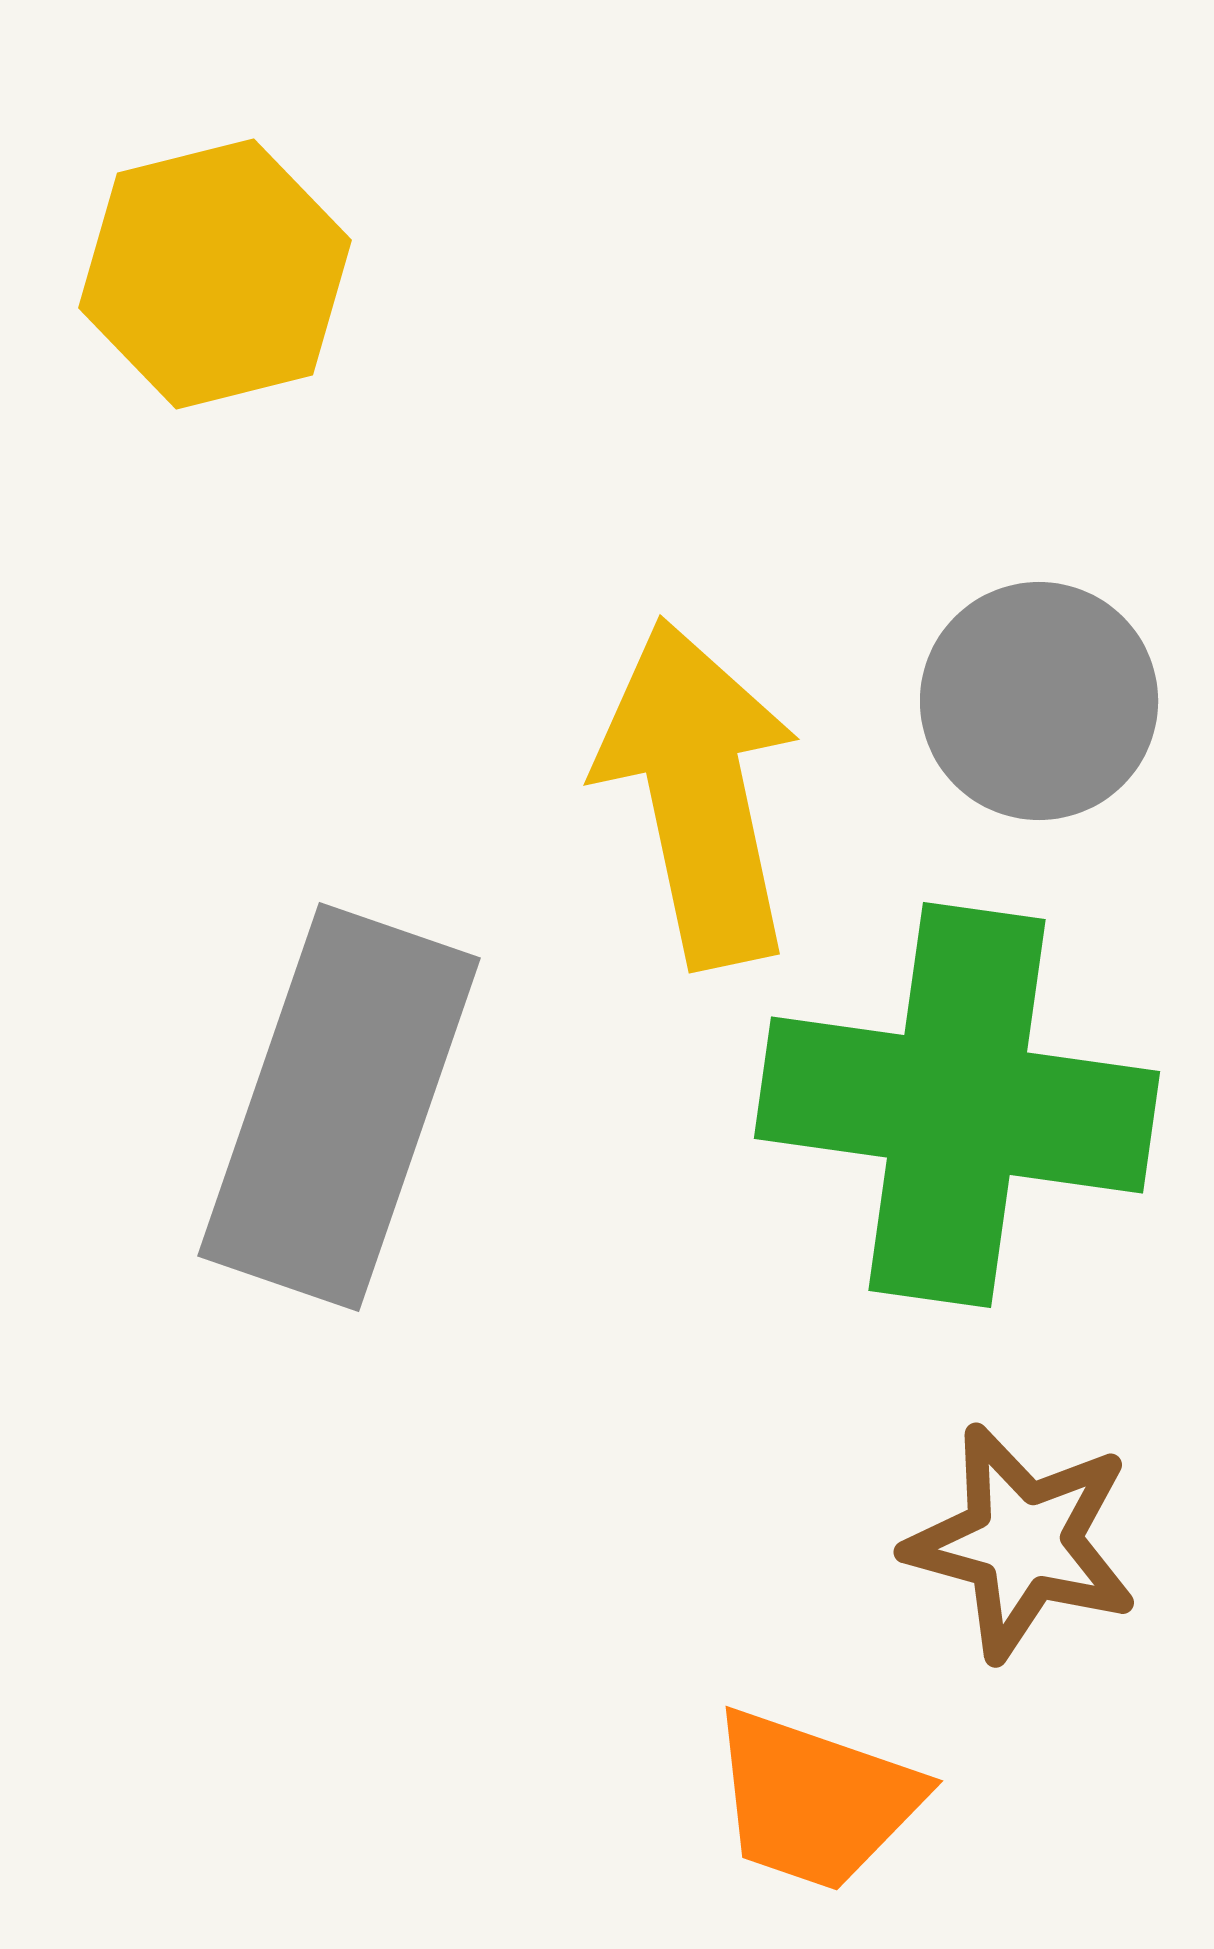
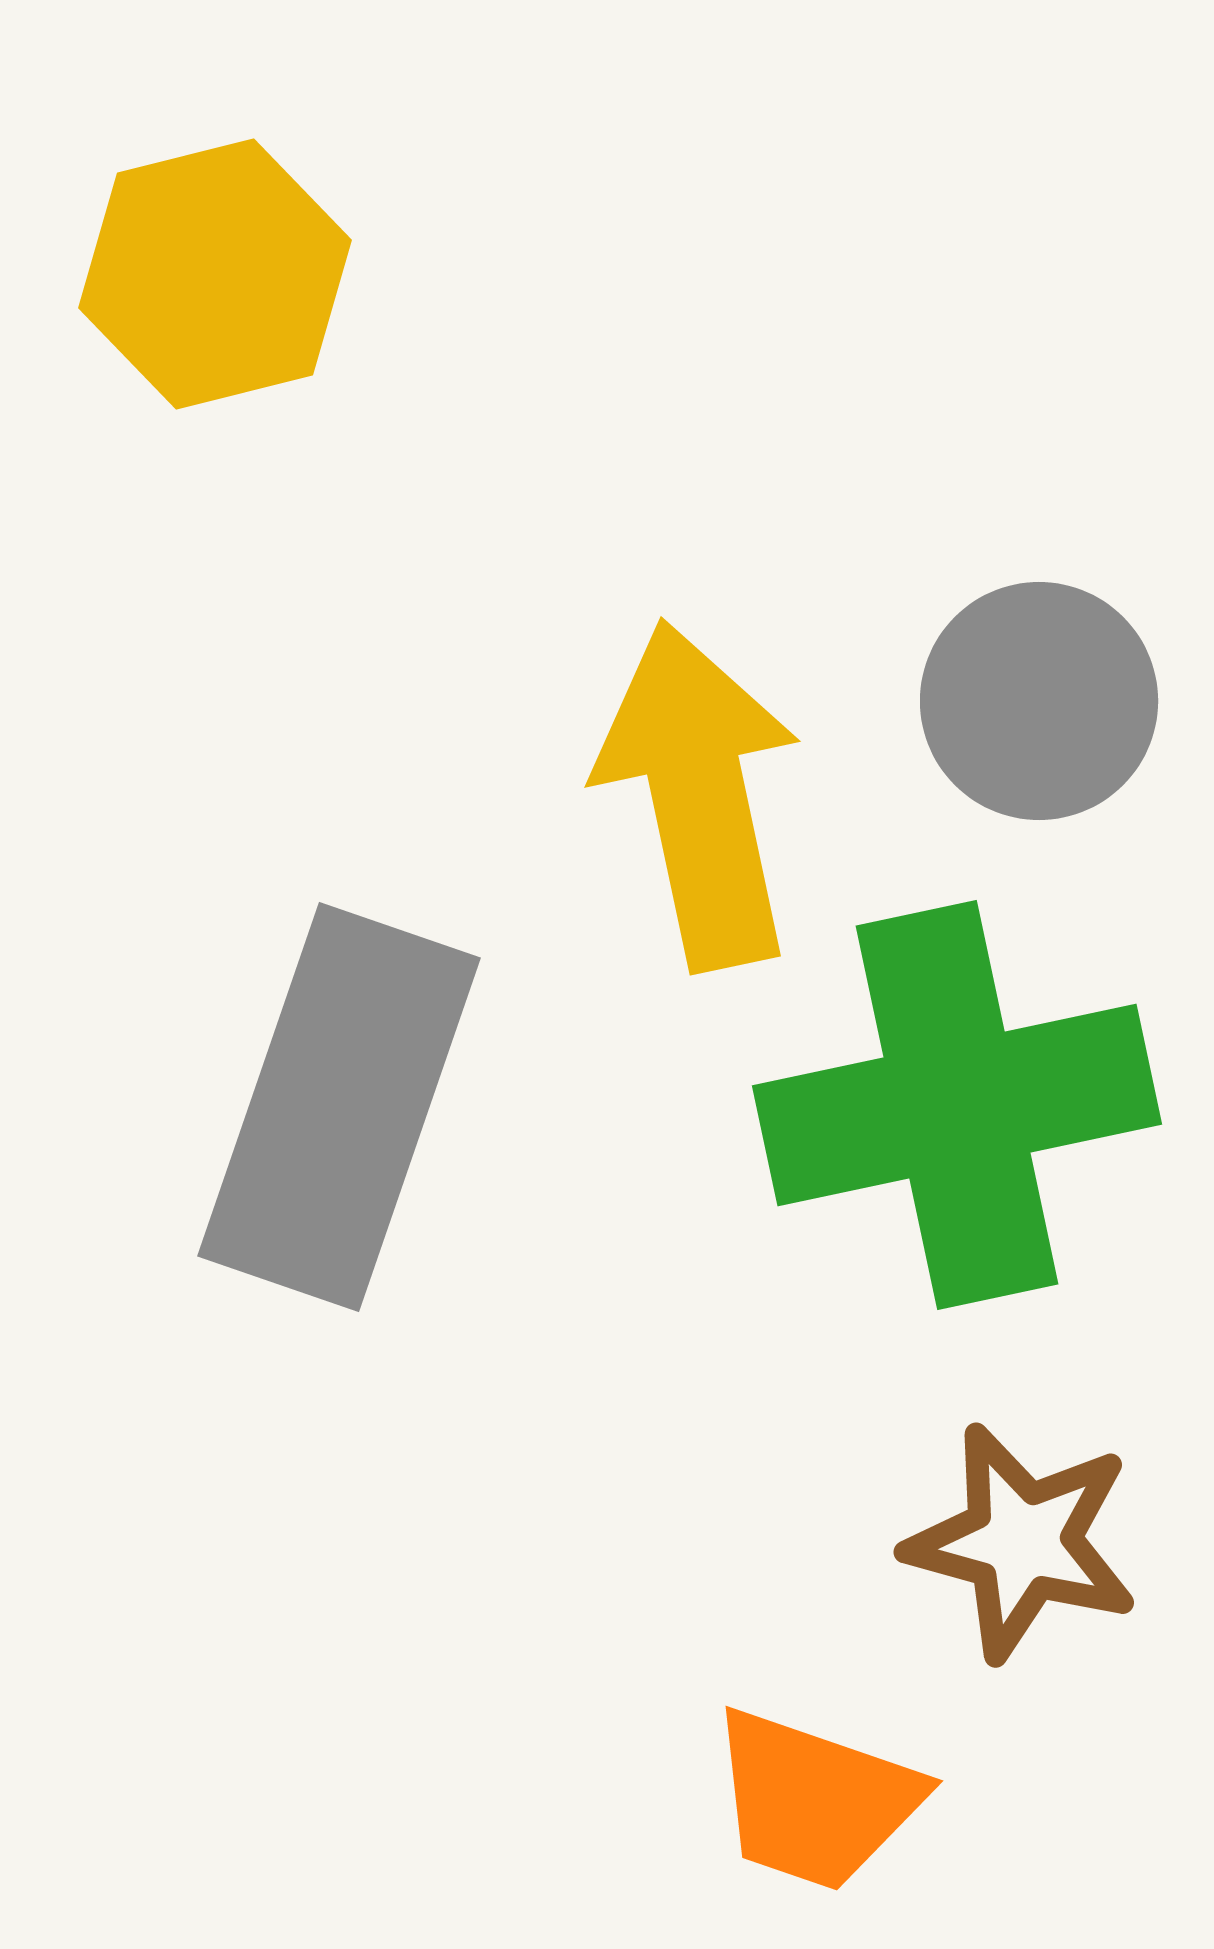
yellow arrow: moved 1 px right, 2 px down
green cross: rotated 20 degrees counterclockwise
